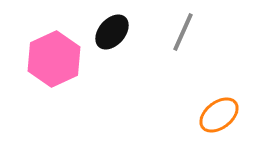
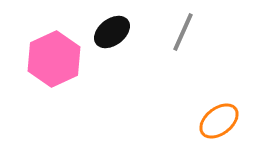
black ellipse: rotated 12 degrees clockwise
orange ellipse: moved 6 px down
